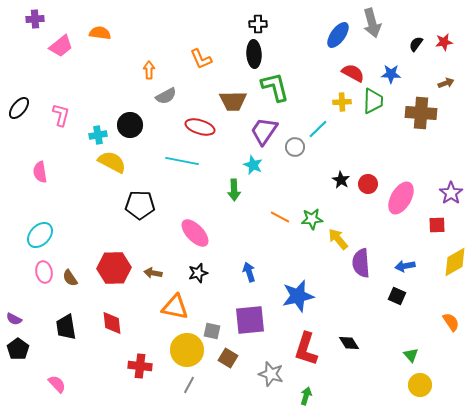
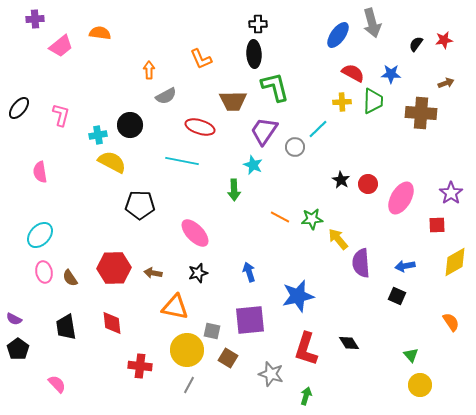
red star at (444, 42): moved 2 px up
